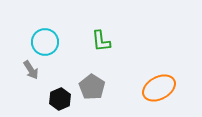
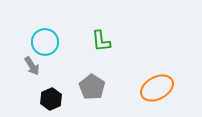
gray arrow: moved 1 px right, 4 px up
orange ellipse: moved 2 px left
black hexagon: moved 9 px left
